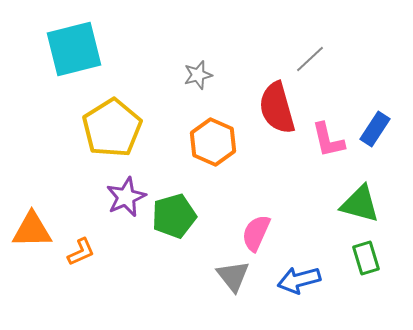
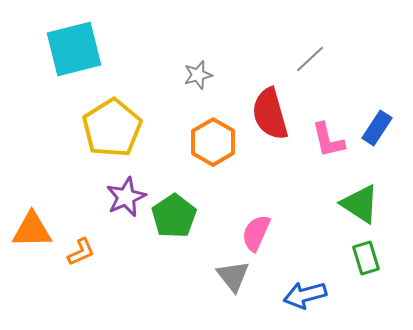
red semicircle: moved 7 px left, 6 px down
blue rectangle: moved 2 px right, 1 px up
orange hexagon: rotated 6 degrees clockwise
green triangle: rotated 18 degrees clockwise
green pentagon: rotated 18 degrees counterclockwise
blue arrow: moved 6 px right, 15 px down
